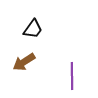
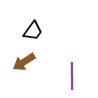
black trapezoid: moved 2 px down
